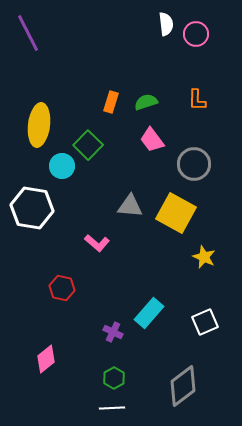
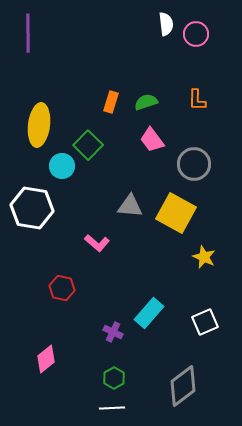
purple line: rotated 27 degrees clockwise
